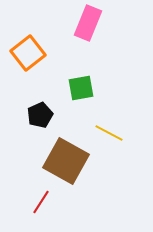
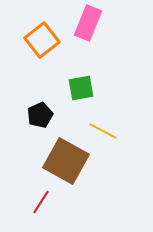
orange square: moved 14 px right, 13 px up
yellow line: moved 6 px left, 2 px up
